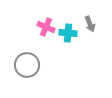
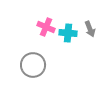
gray arrow: moved 5 px down
gray circle: moved 6 px right
